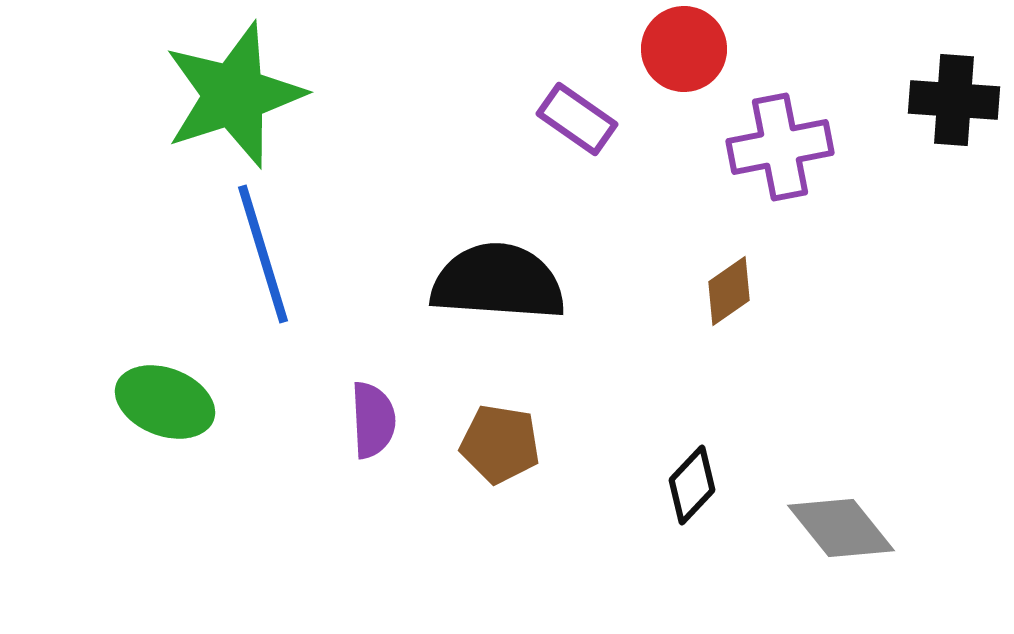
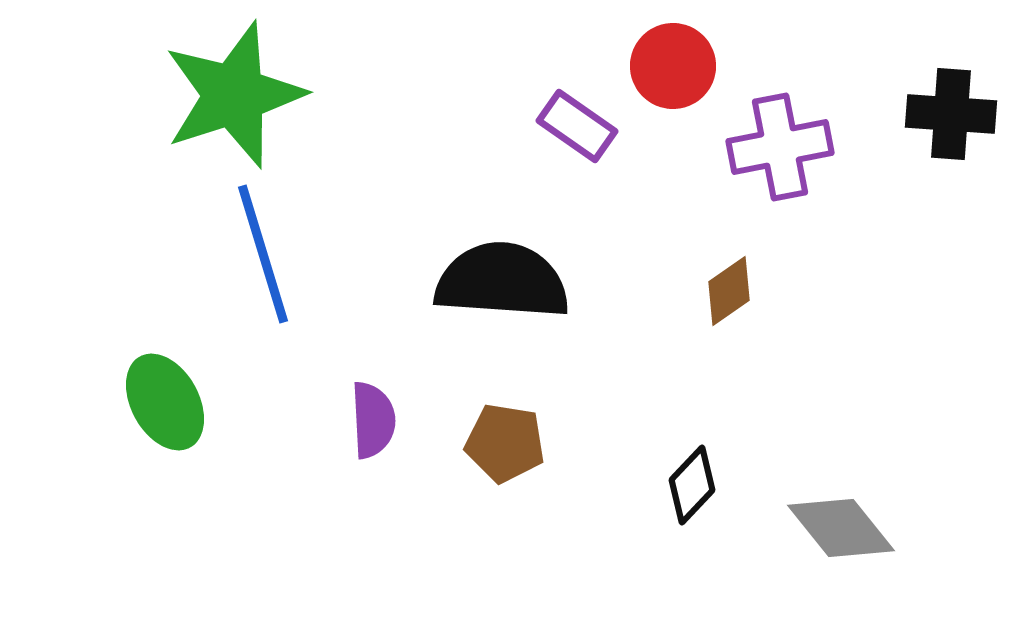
red circle: moved 11 px left, 17 px down
black cross: moved 3 px left, 14 px down
purple rectangle: moved 7 px down
black semicircle: moved 4 px right, 1 px up
green ellipse: rotated 40 degrees clockwise
brown pentagon: moved 5 px right, 1 px up
